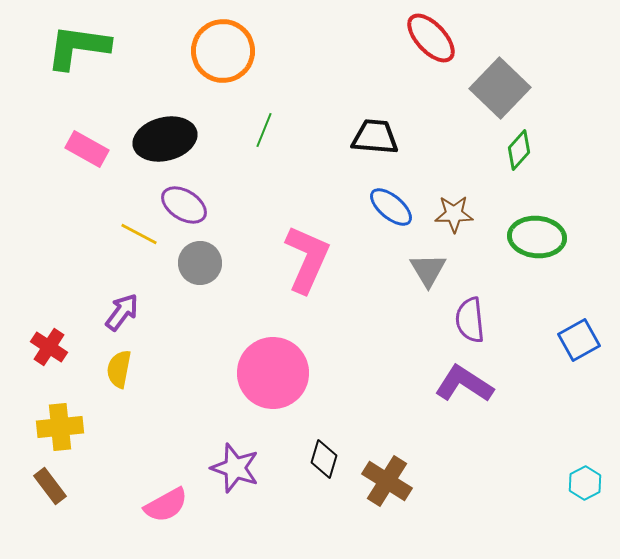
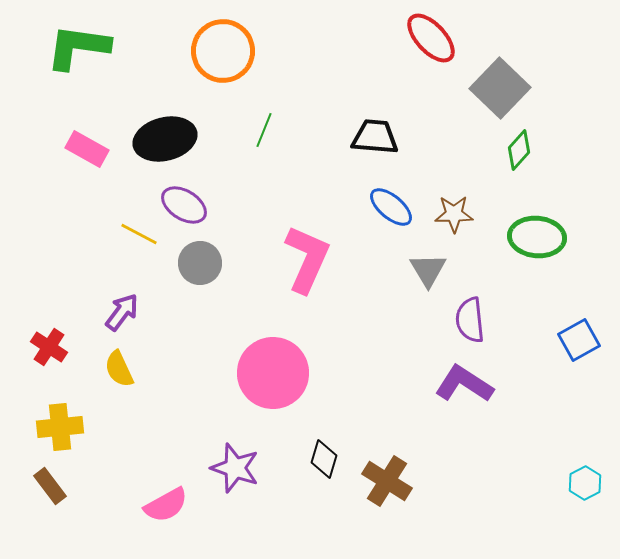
yellow semicircle: rotated 36 degrees counterclockwise
